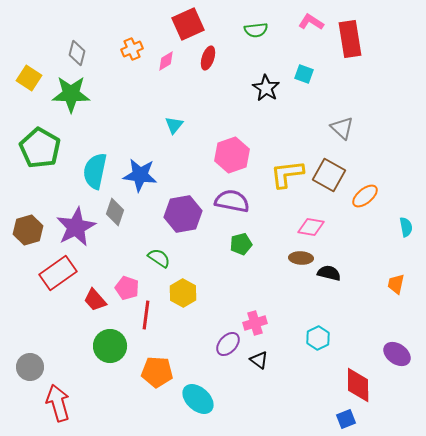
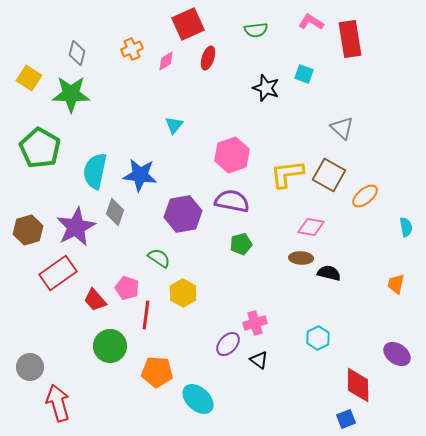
black star at (266, 88): rotated 12 degrees counterclockwise
